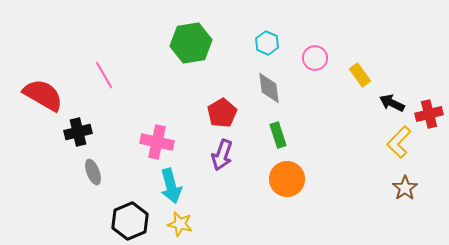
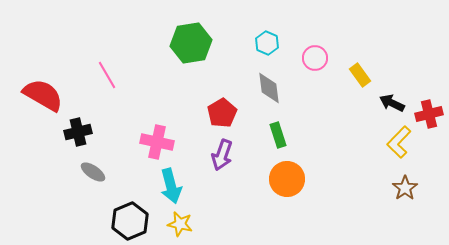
pink line: moved 3 px right
gray ellipse: rotated 35 degrees counterclockwise
